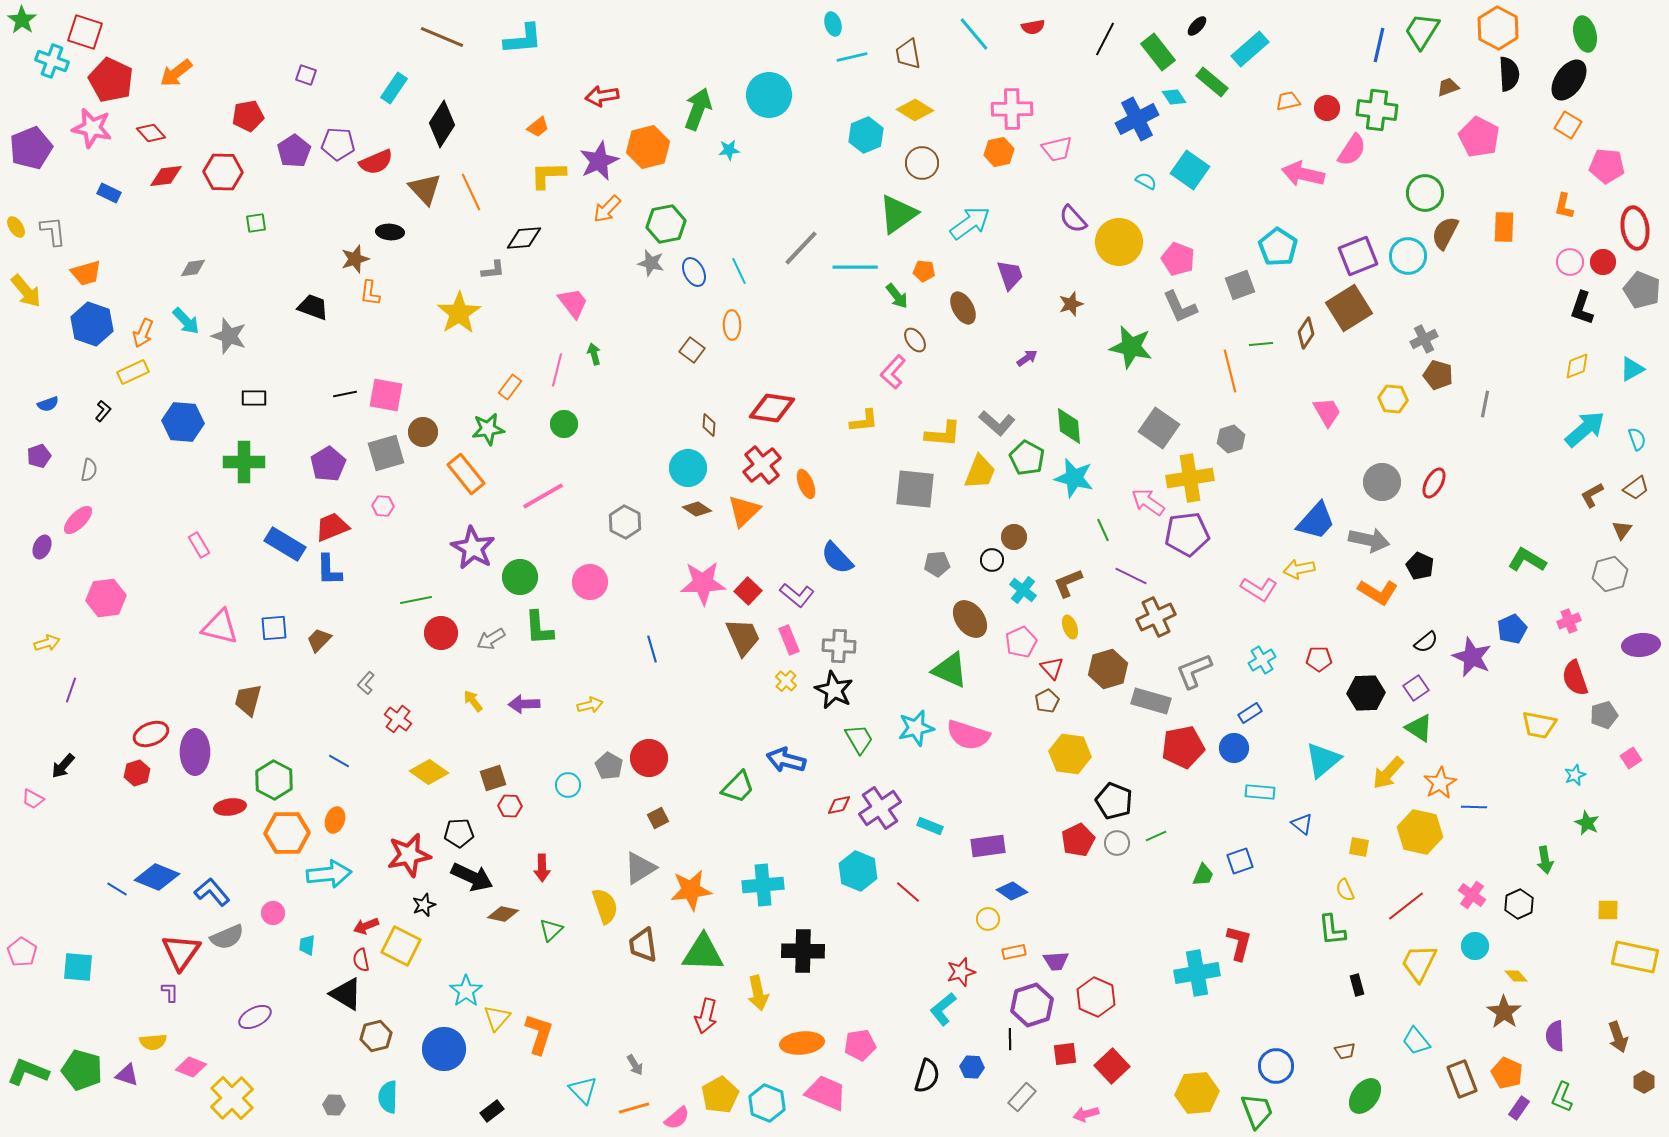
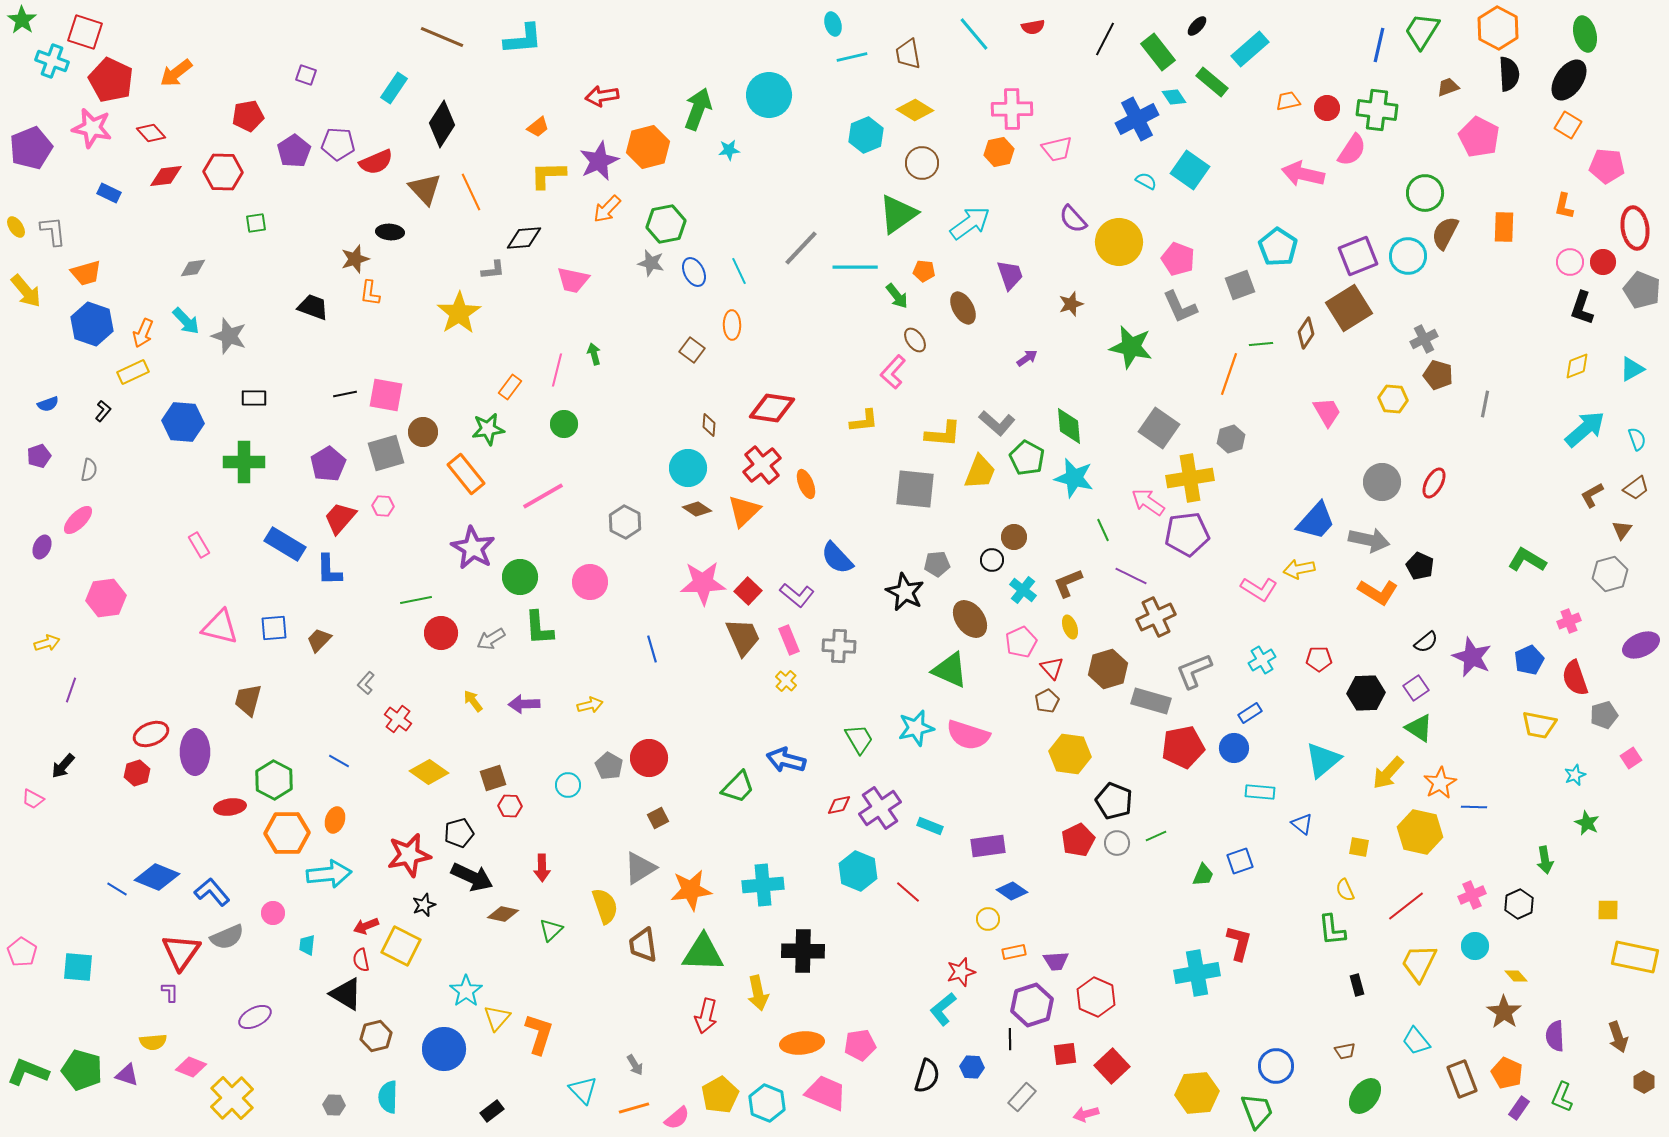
pink trapezoid at (573, 303): moved 23 px up; rotated 140 degrees clockwise
orange line at (1230, 371): moved 1 px left, 3 px down; rotated 33 degrees clockwise
red trapezoid at (332, 527): moved 8 px right, 9 px up; rotated 27 degrees counterclockwise
blue pentagon at (1512, 629): moved 17 px right, 31 px down
purple ellipse at (1641, 645): rotated 18 degrees counterclockwise
black star at (834, 690): moved 71 px right, 98 px up
black pentagon at (459, 833): rotated 12 degrees counterclockwise
pink cross at (1472, 895): rotated 32 degrees clockwise
